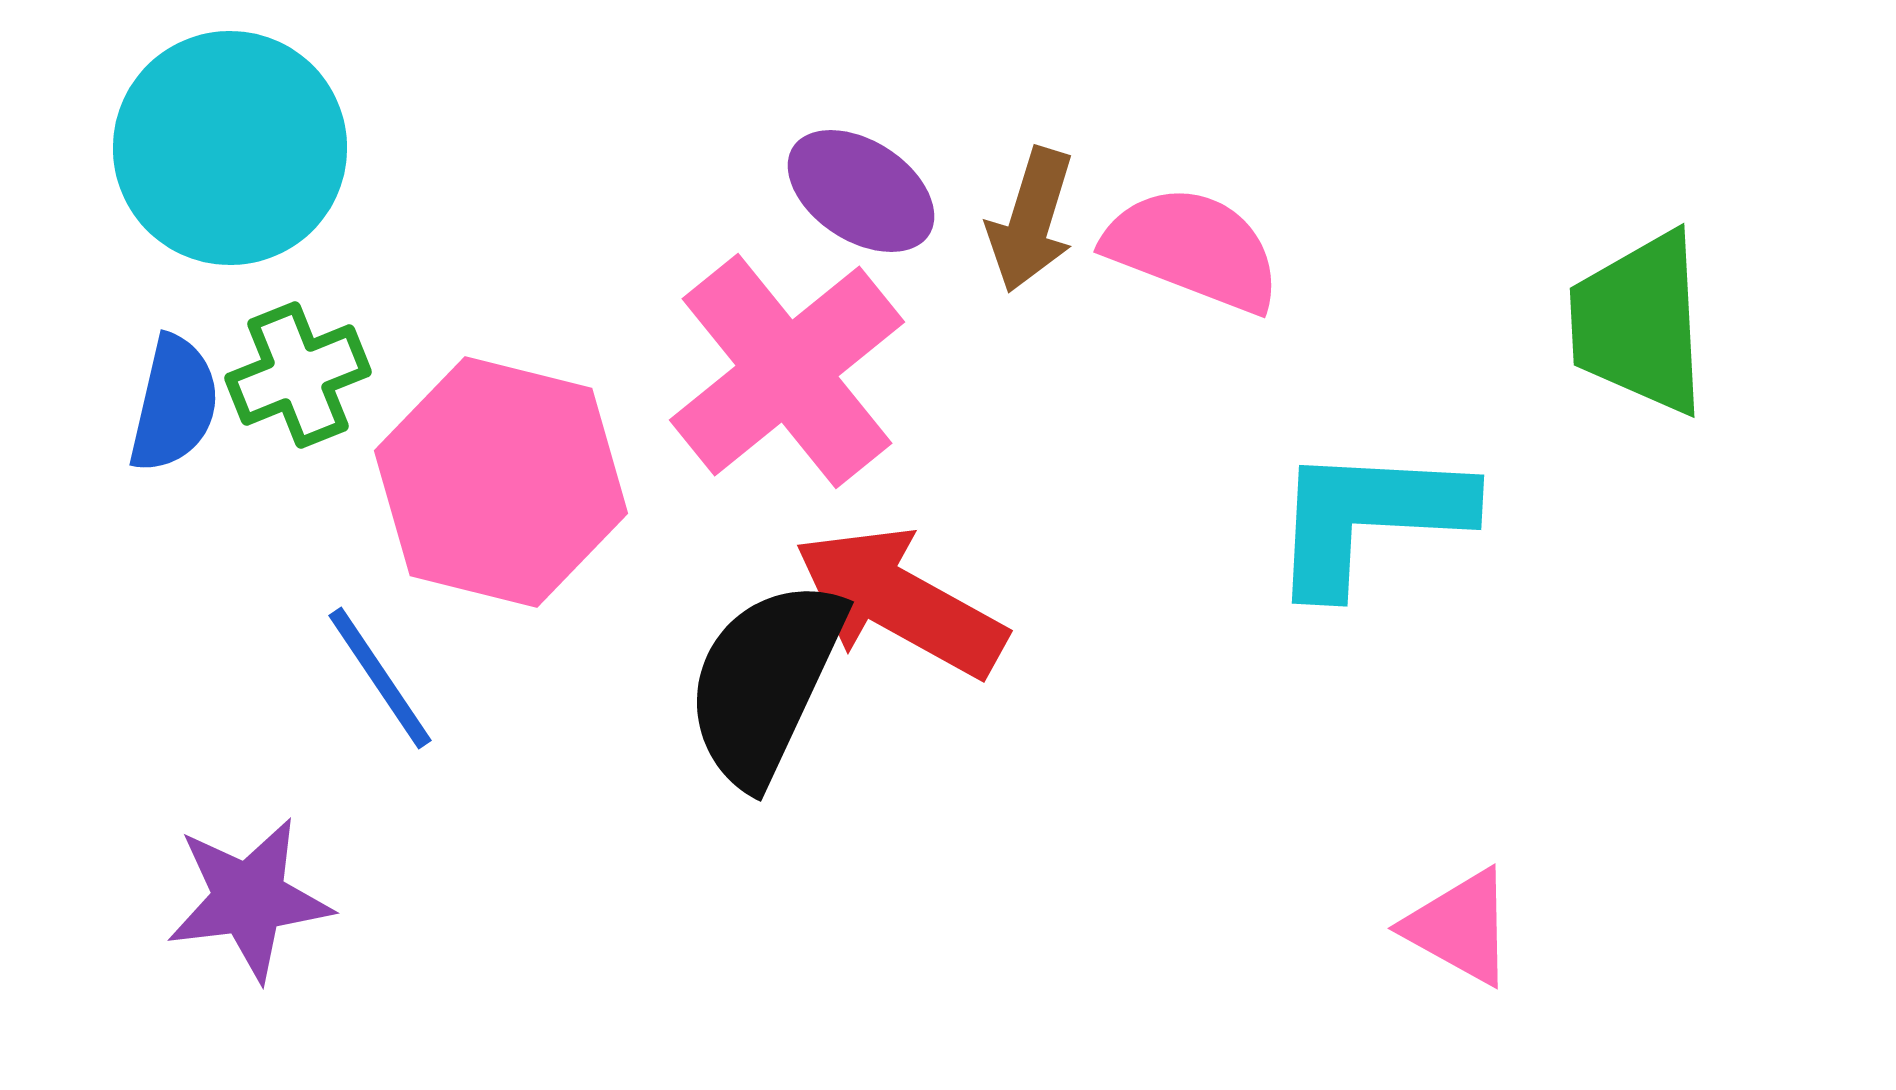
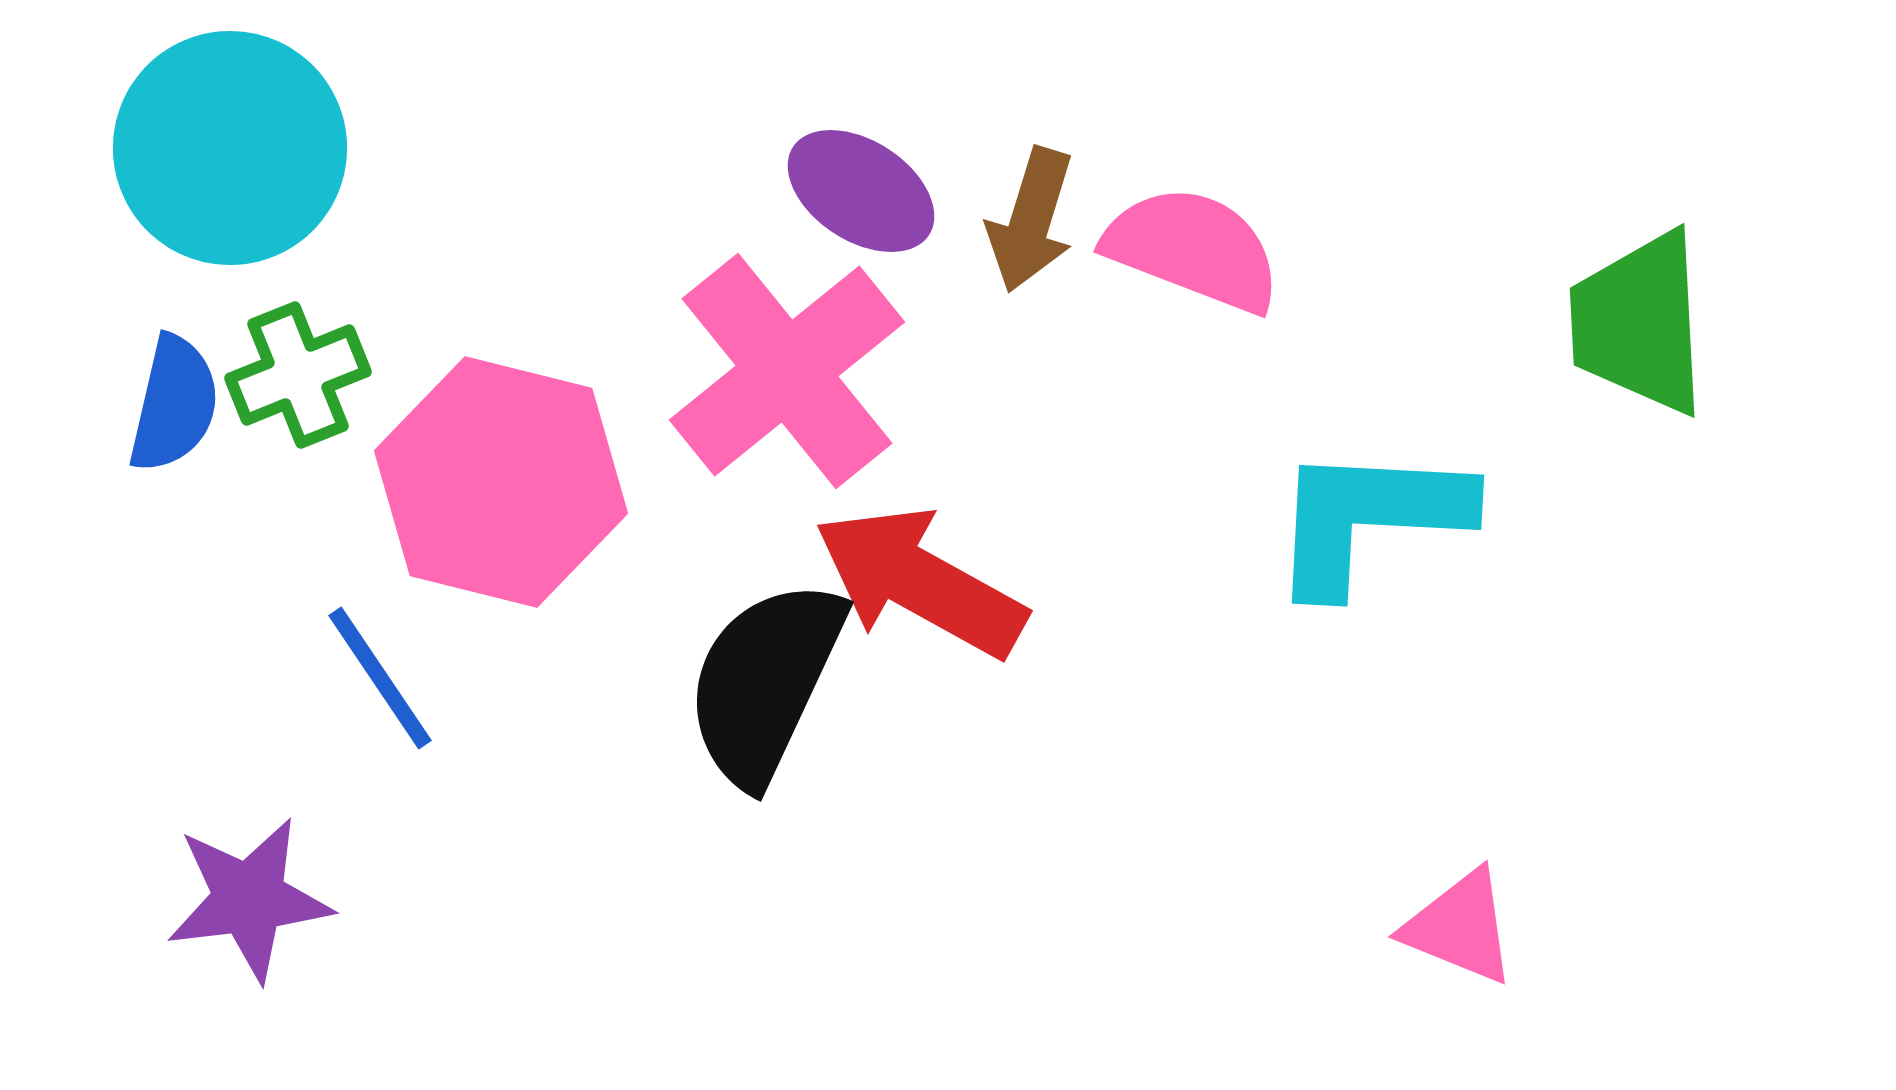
red arrow: moved 20 px right, 20 px up
pink triangle: rotated 7 degrees counterclockwise
